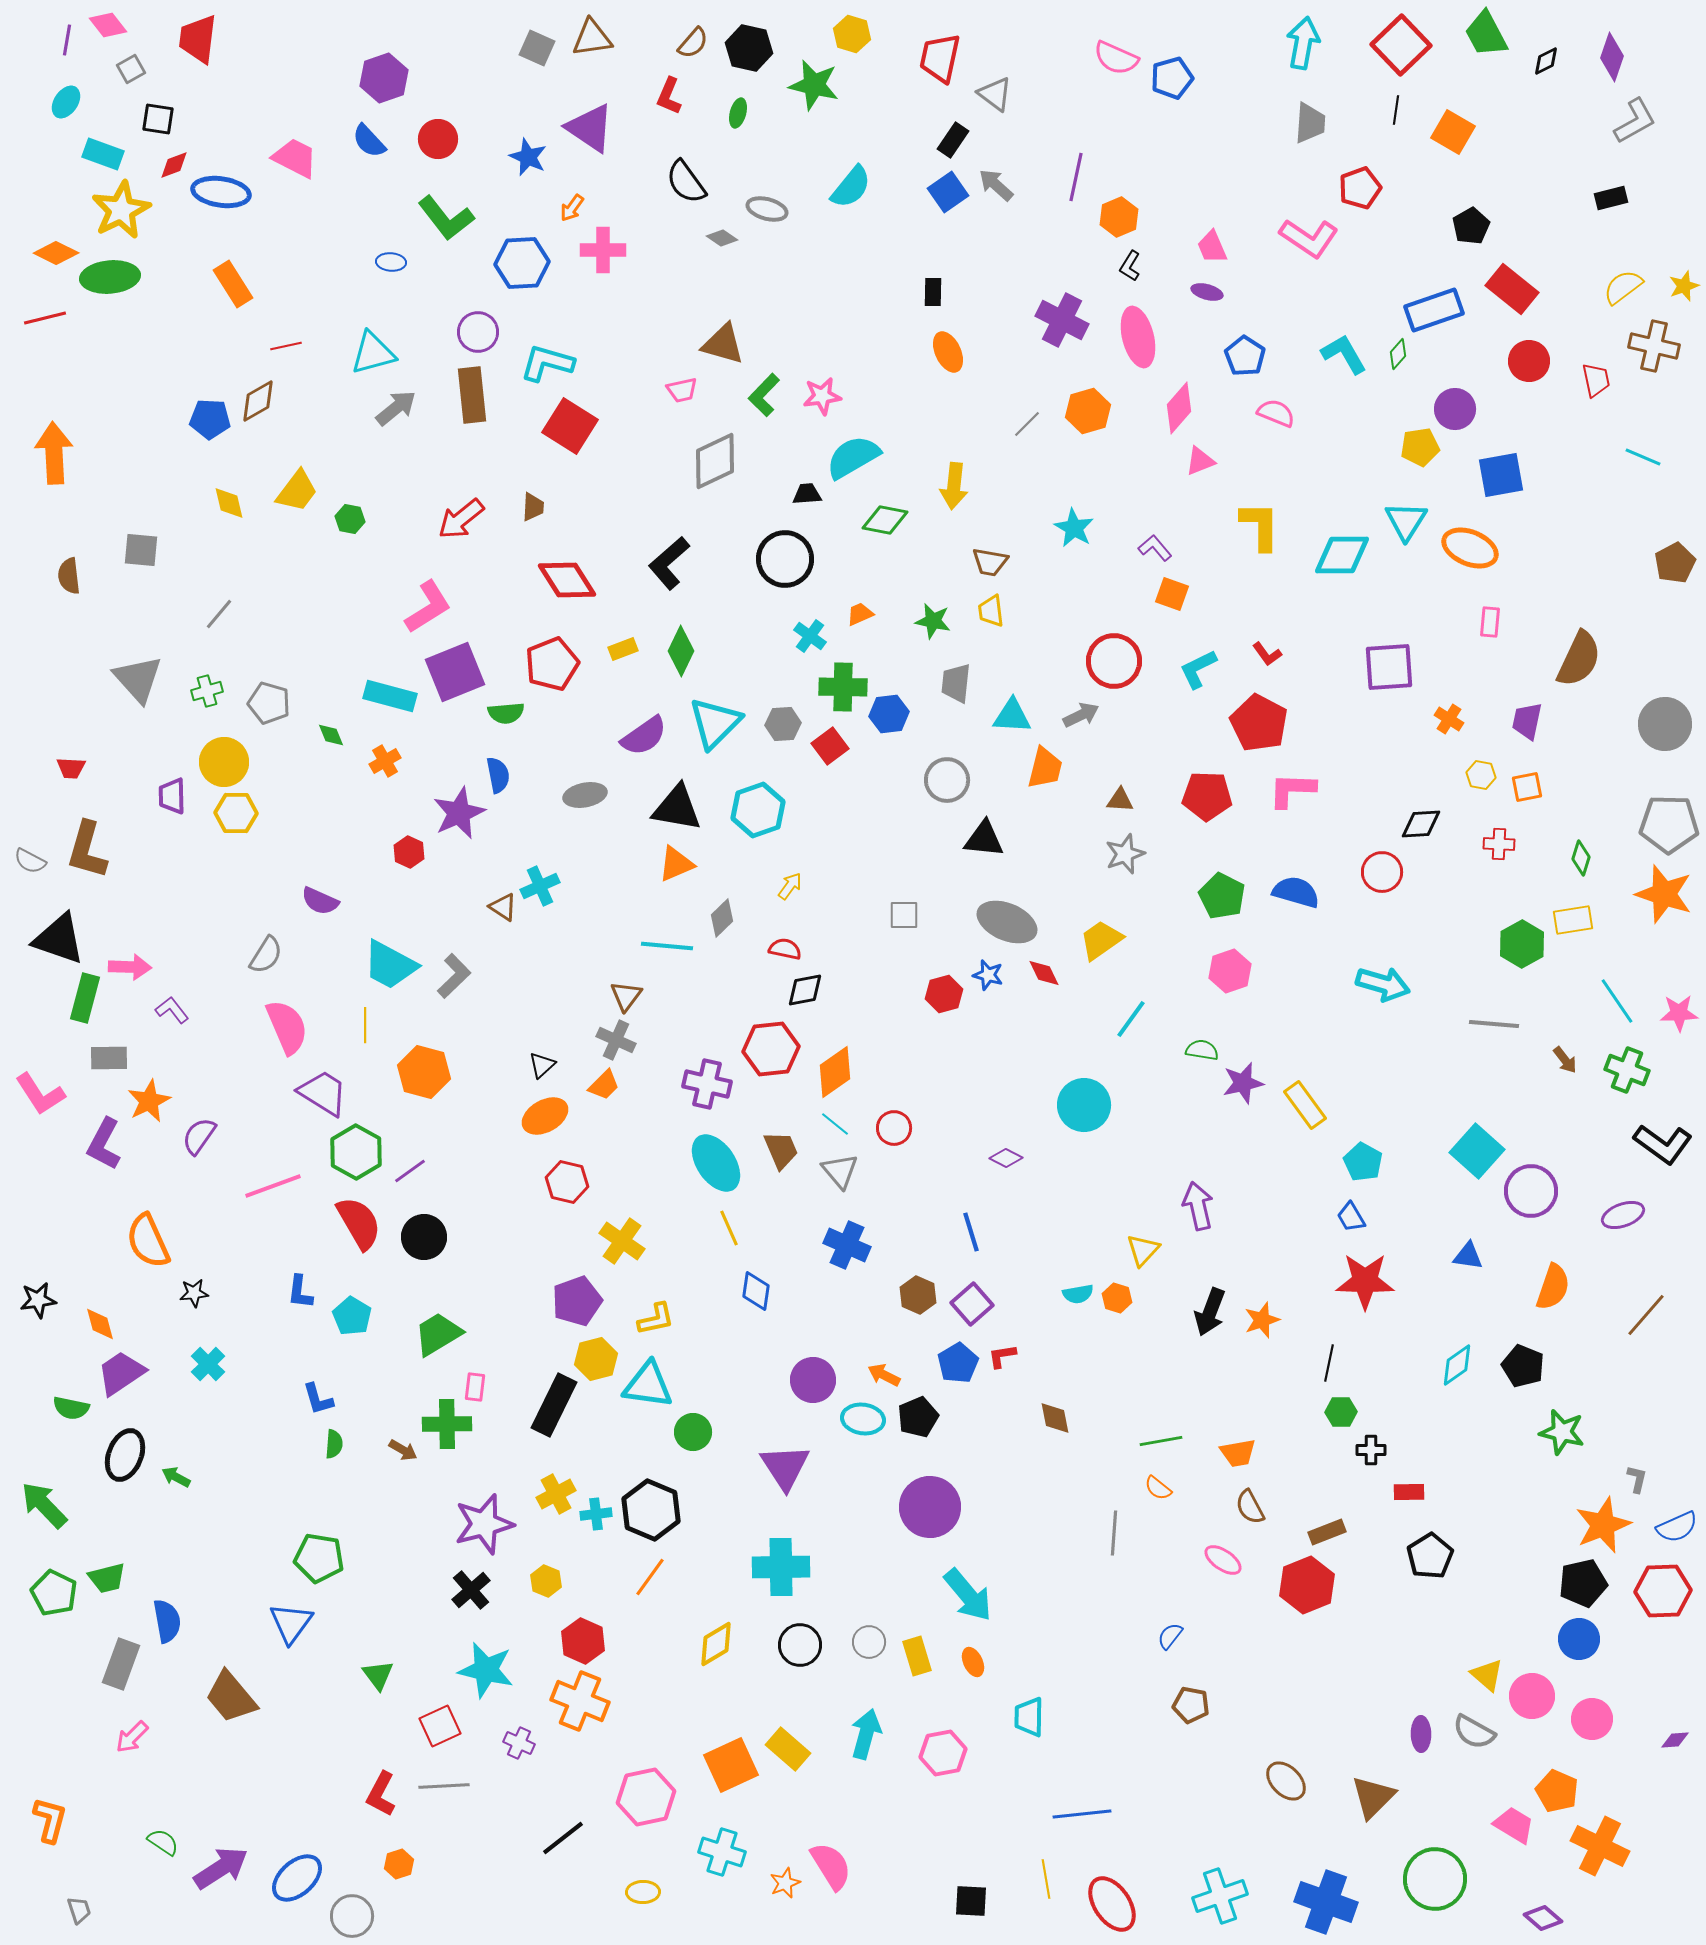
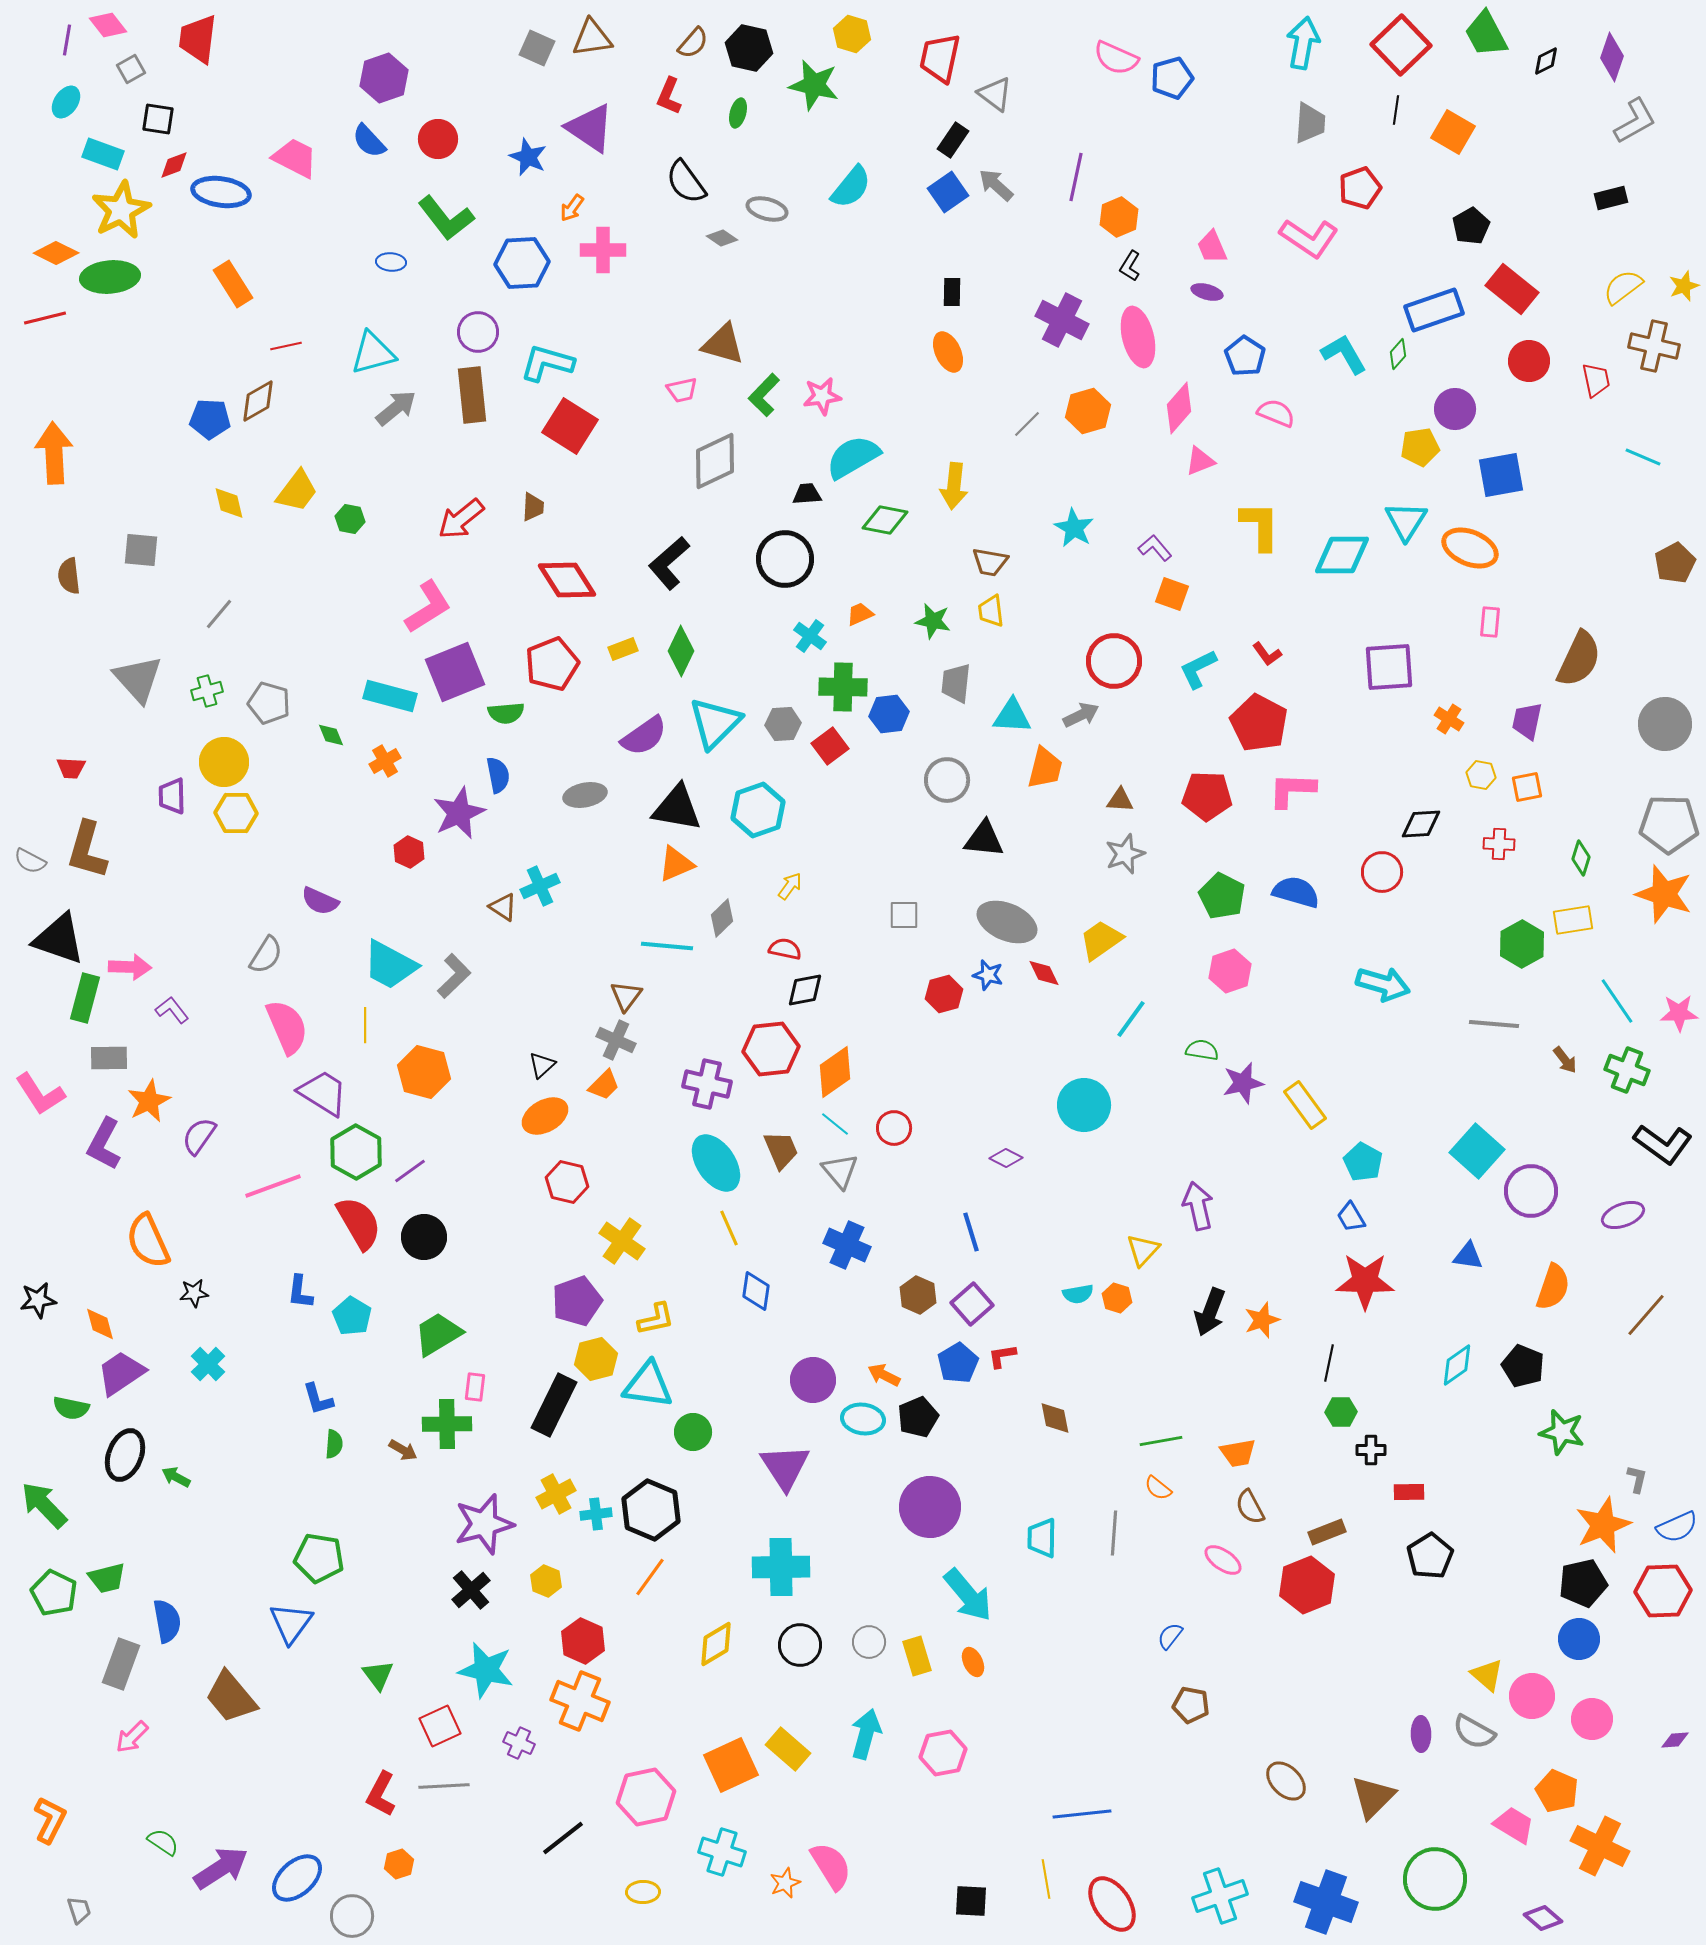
black rectangle at (933, 292): moved 19 px right
cyan trapezoid at (1029, 1717): moved 13 px right, 179 px up
orange L-shape at (50, 1820): rotated 12 degrees clockwise
